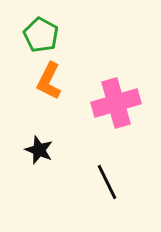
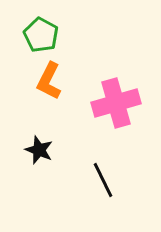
black line: moved 4 px left, 2 px up
